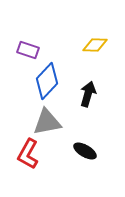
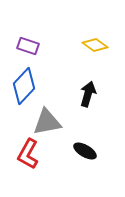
yellow diamond: rotated 35 degrees clockwise
purple rectangle: moved 4 px up
blue diamond: moved 23 px left, 5 px down
